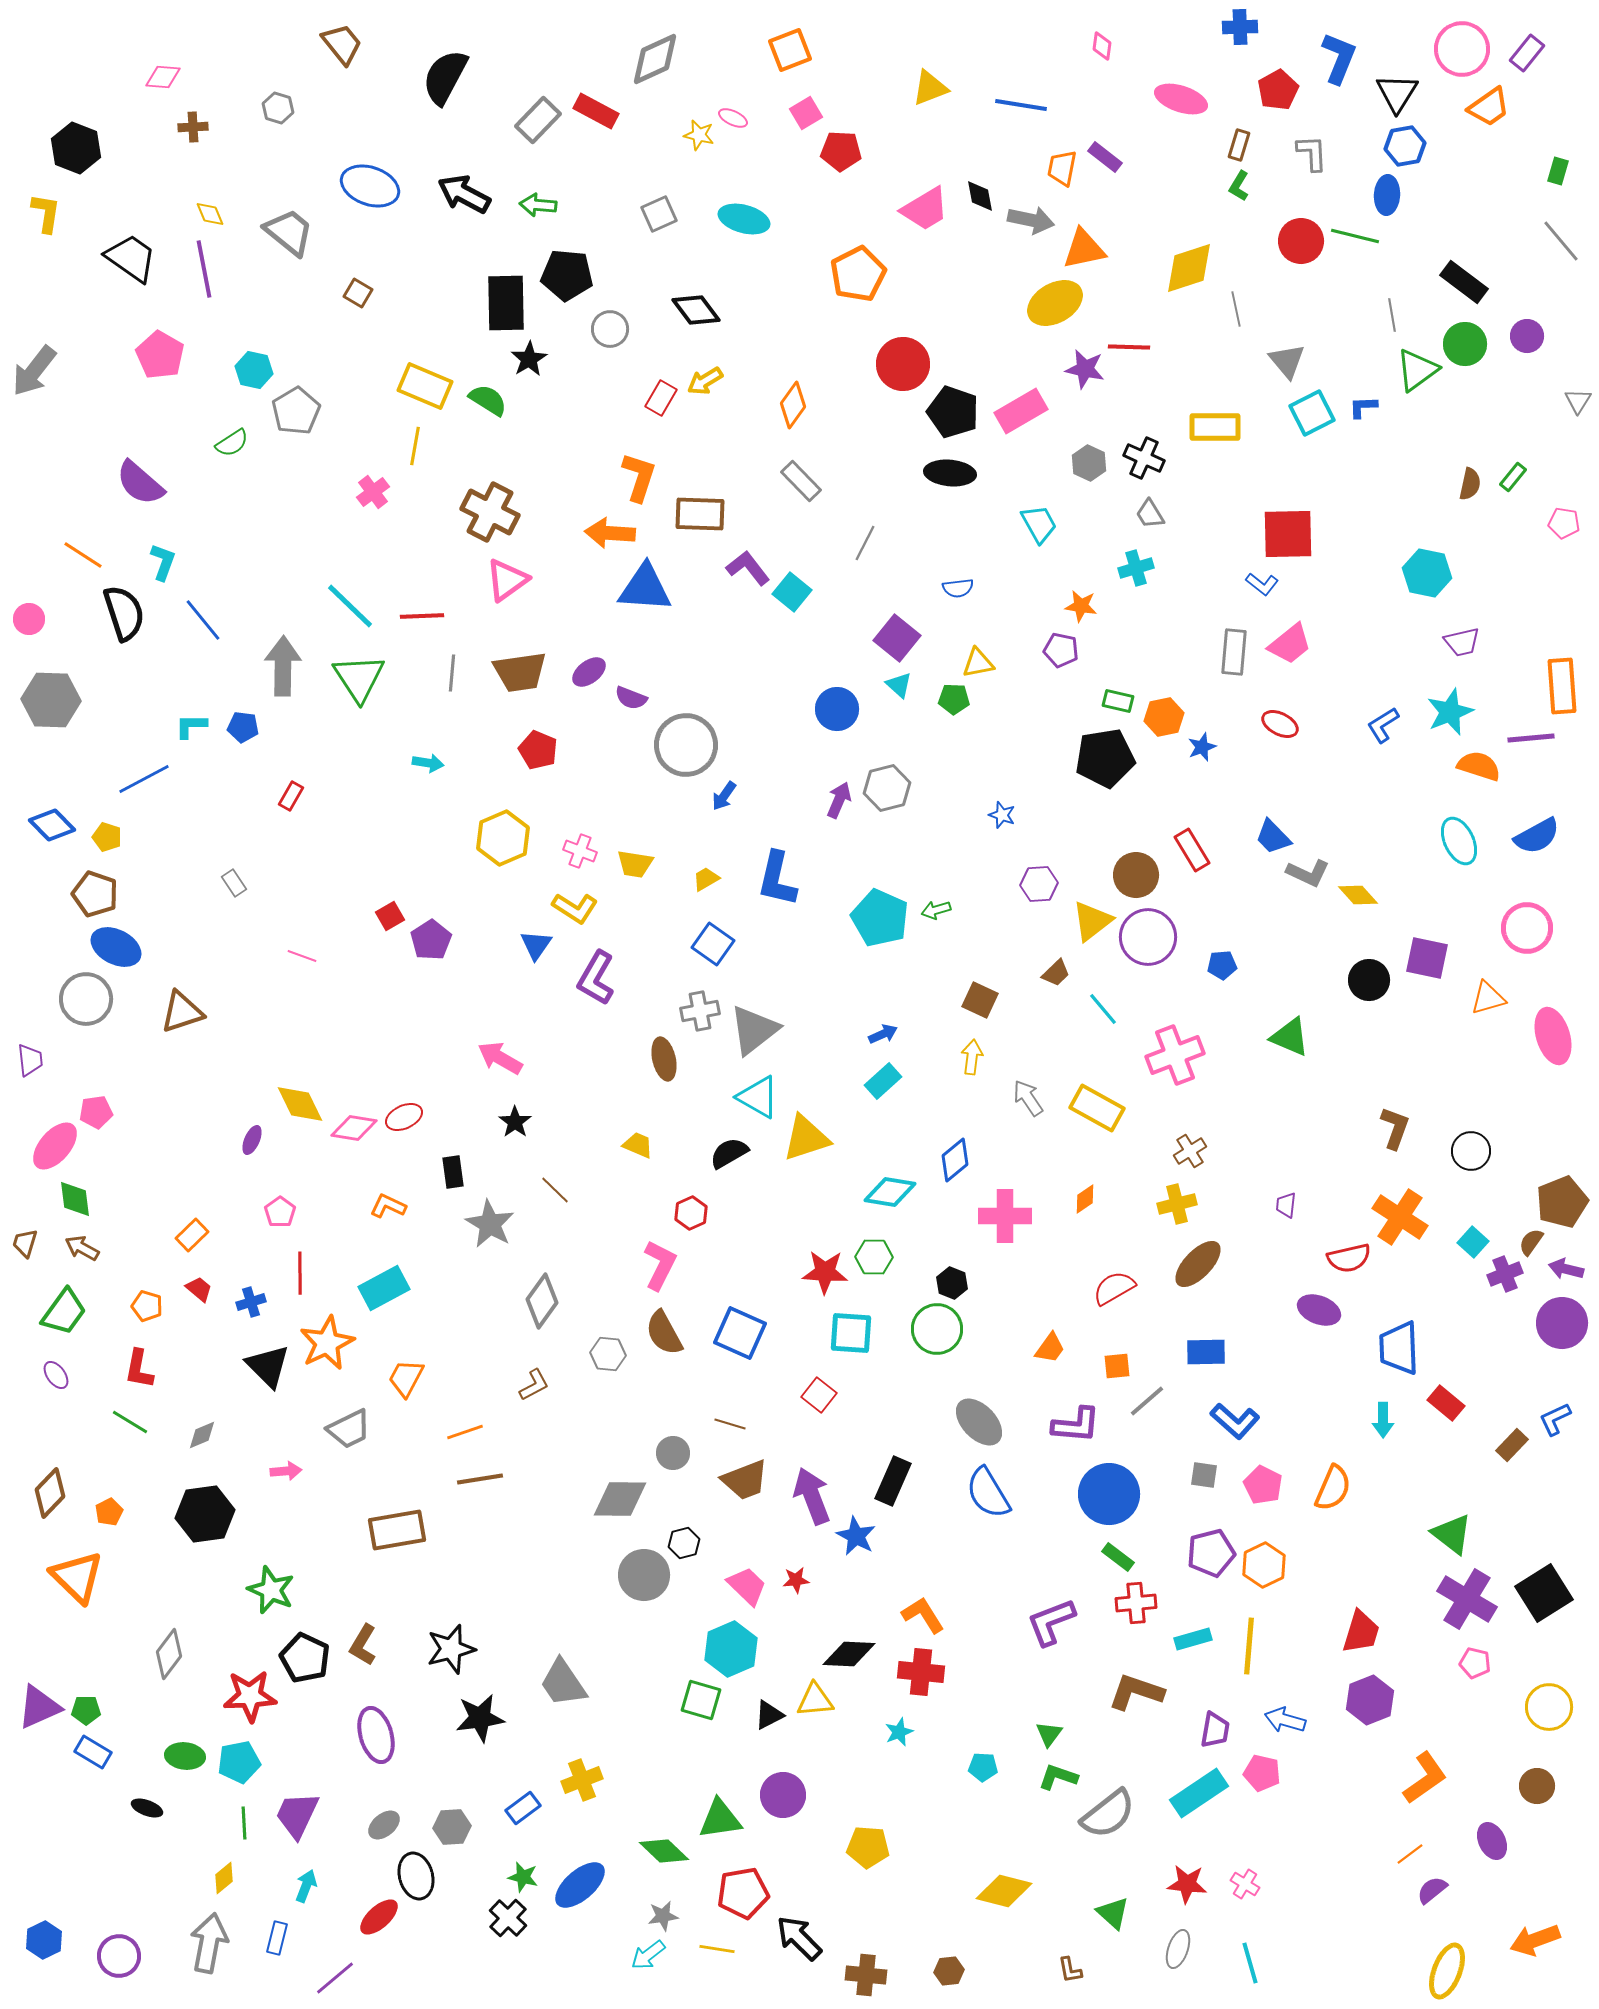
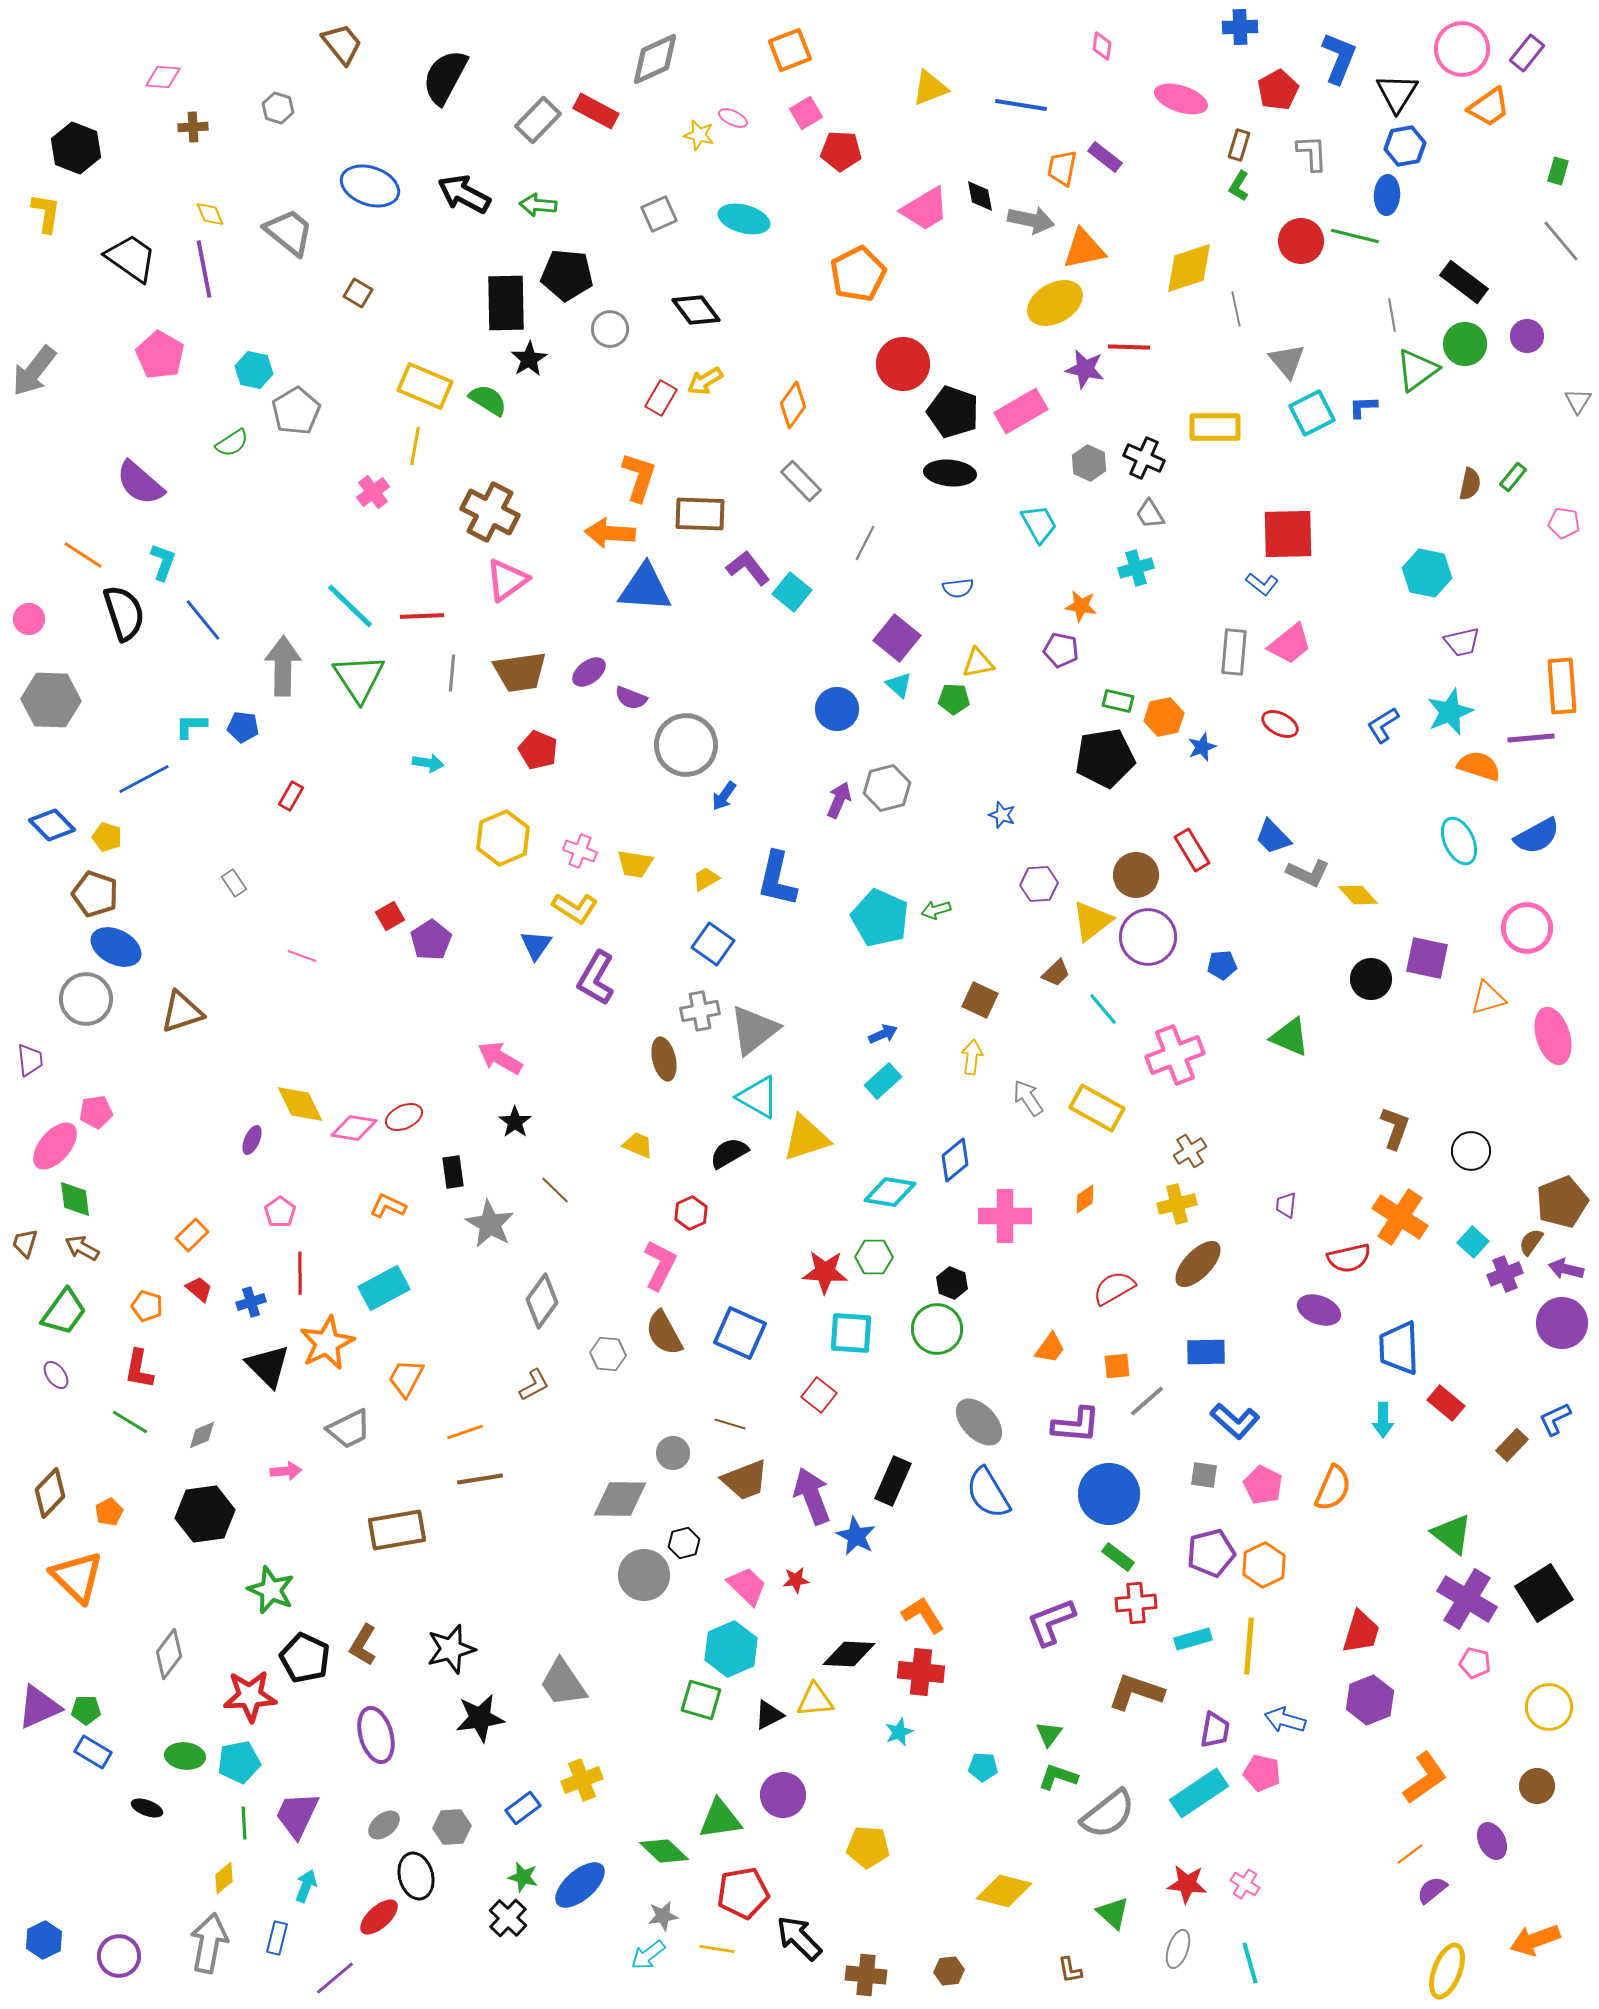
black circle at (1369, 980): moved 2 px right, 1 px up
